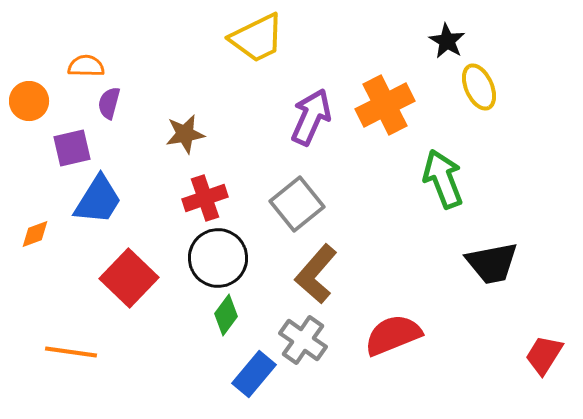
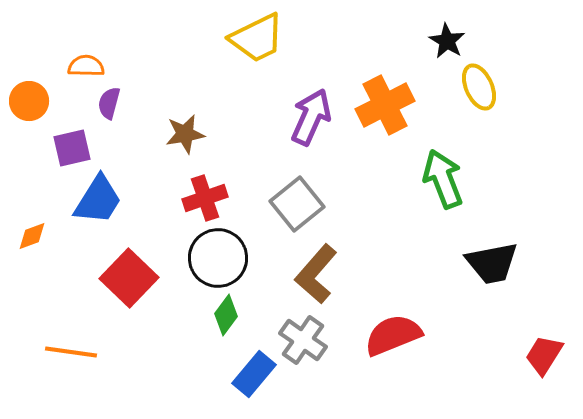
orange diamond: moved 3 px left, 2 px down
